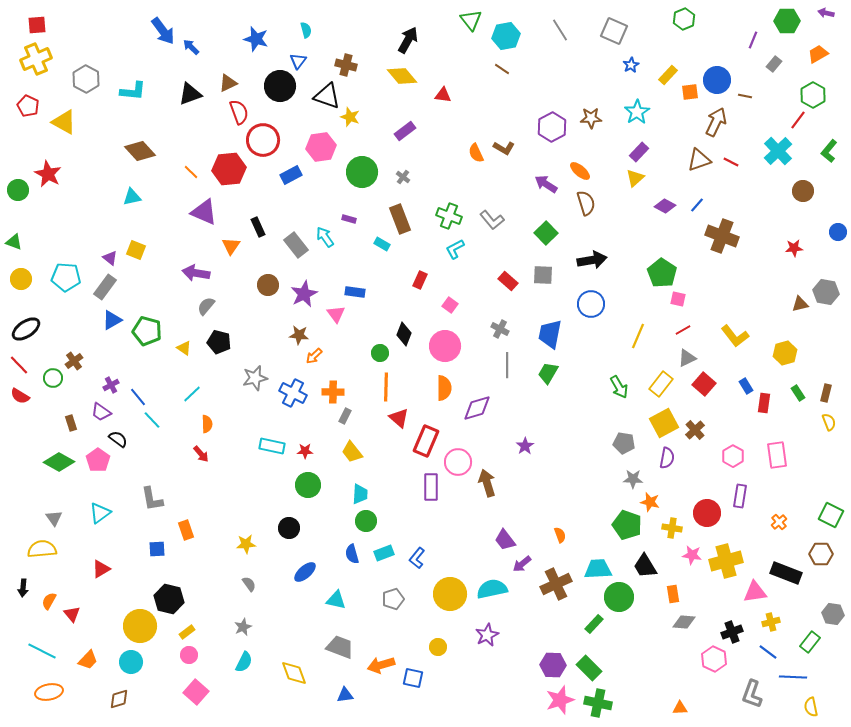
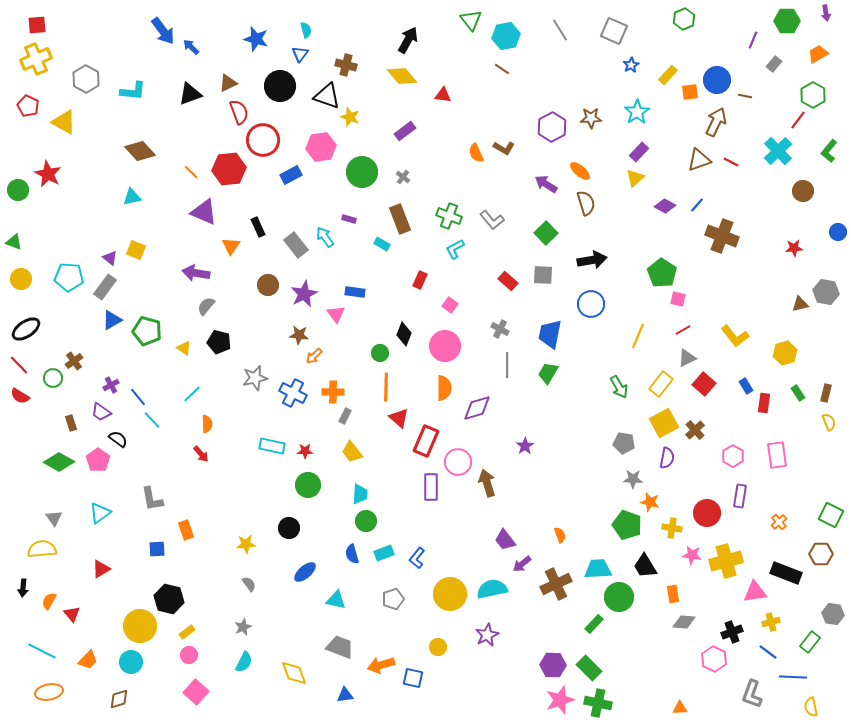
purple arrow at (826, 13): rotated 112 degrees counterclockwise
blue triangle at (298, 61): moved 2 px right, 7 px up
cyan pentagon at (66, 277): moved 3 px right
